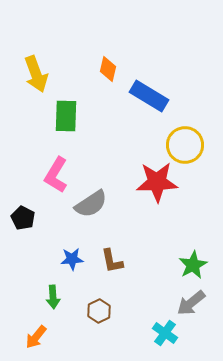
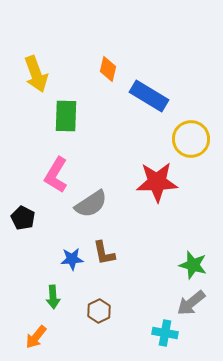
yellow circle: moved 6 px right, 6 px up
brown L-shape: moved 8 px left, 8 px up
green star: rotated 28 degrees counterclockwise
cyan cross: rotated 25 degrees counterclockwise
